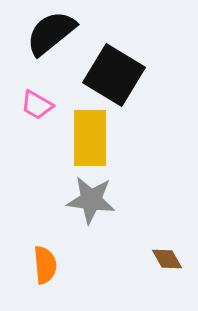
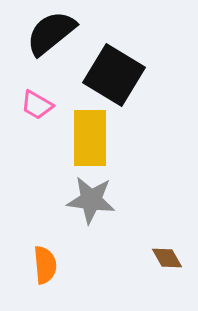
brown diamond: moved 1 px up
